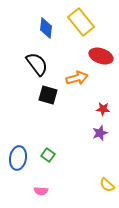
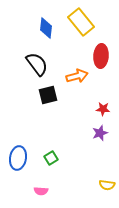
red ellipse: rotated 75 degrees clockwise
orange arrow: moved 2 px up
black square: rotated 30 degrees counterclockwise
green square: moved 3 px right, 3 px down; rotated 24 degrees clockwise
yellow semicircle: rotated 35 degrees counterclockwise
